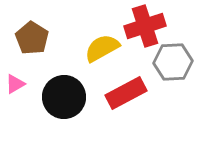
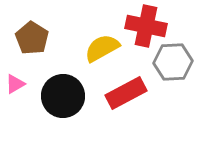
red cross: moved 1 px right; rotated 30 degrees clockwise
black circle: moved 1 px left, 1 px up
